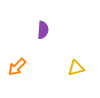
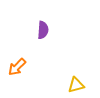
yellow triangle: moved 17 px down
